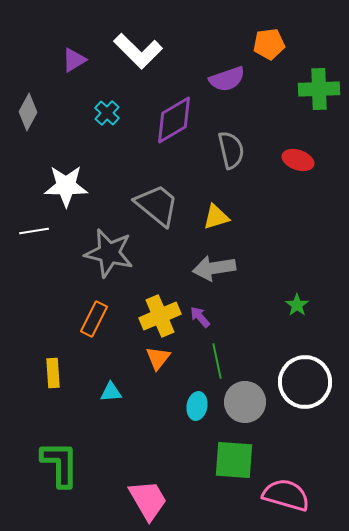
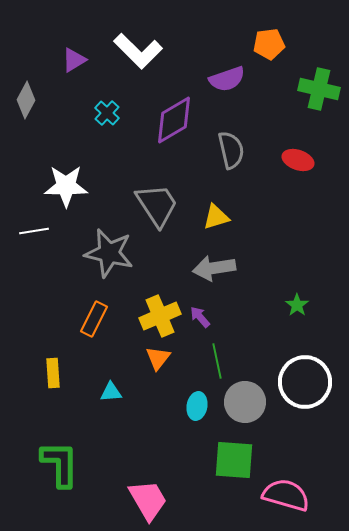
green cross: rotated 15 degrees clockwise
gray diamond: moved 2 px left, 12 px up
gray trapezoid: rotated 18 degrees clockwise
